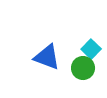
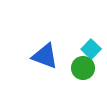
blue triangle: moved 2 px left, 1 px up
